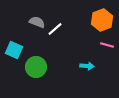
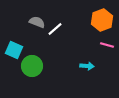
green circle: moved 4 px left, 1 px up
